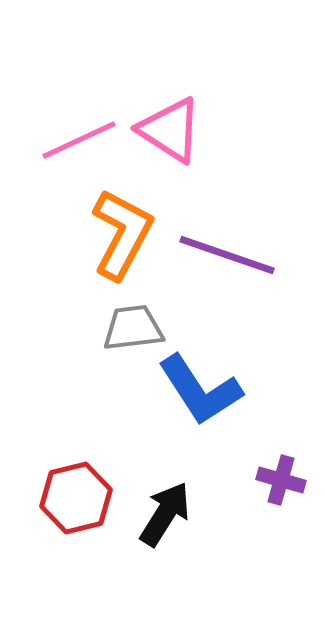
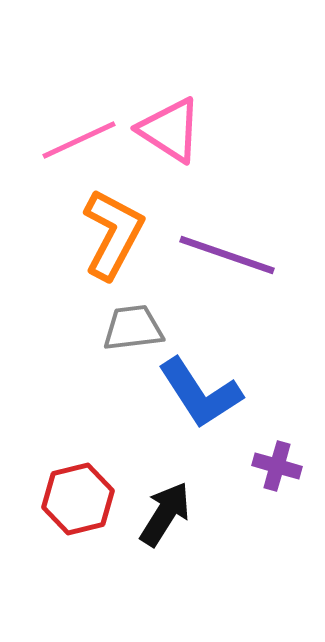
orange L-shape: moved 9 px left
blue L-shape: moved 3 px down
purple cross: moved 4 px left, 14 px up
red hexagon: moved 2 px right, 1 px down
